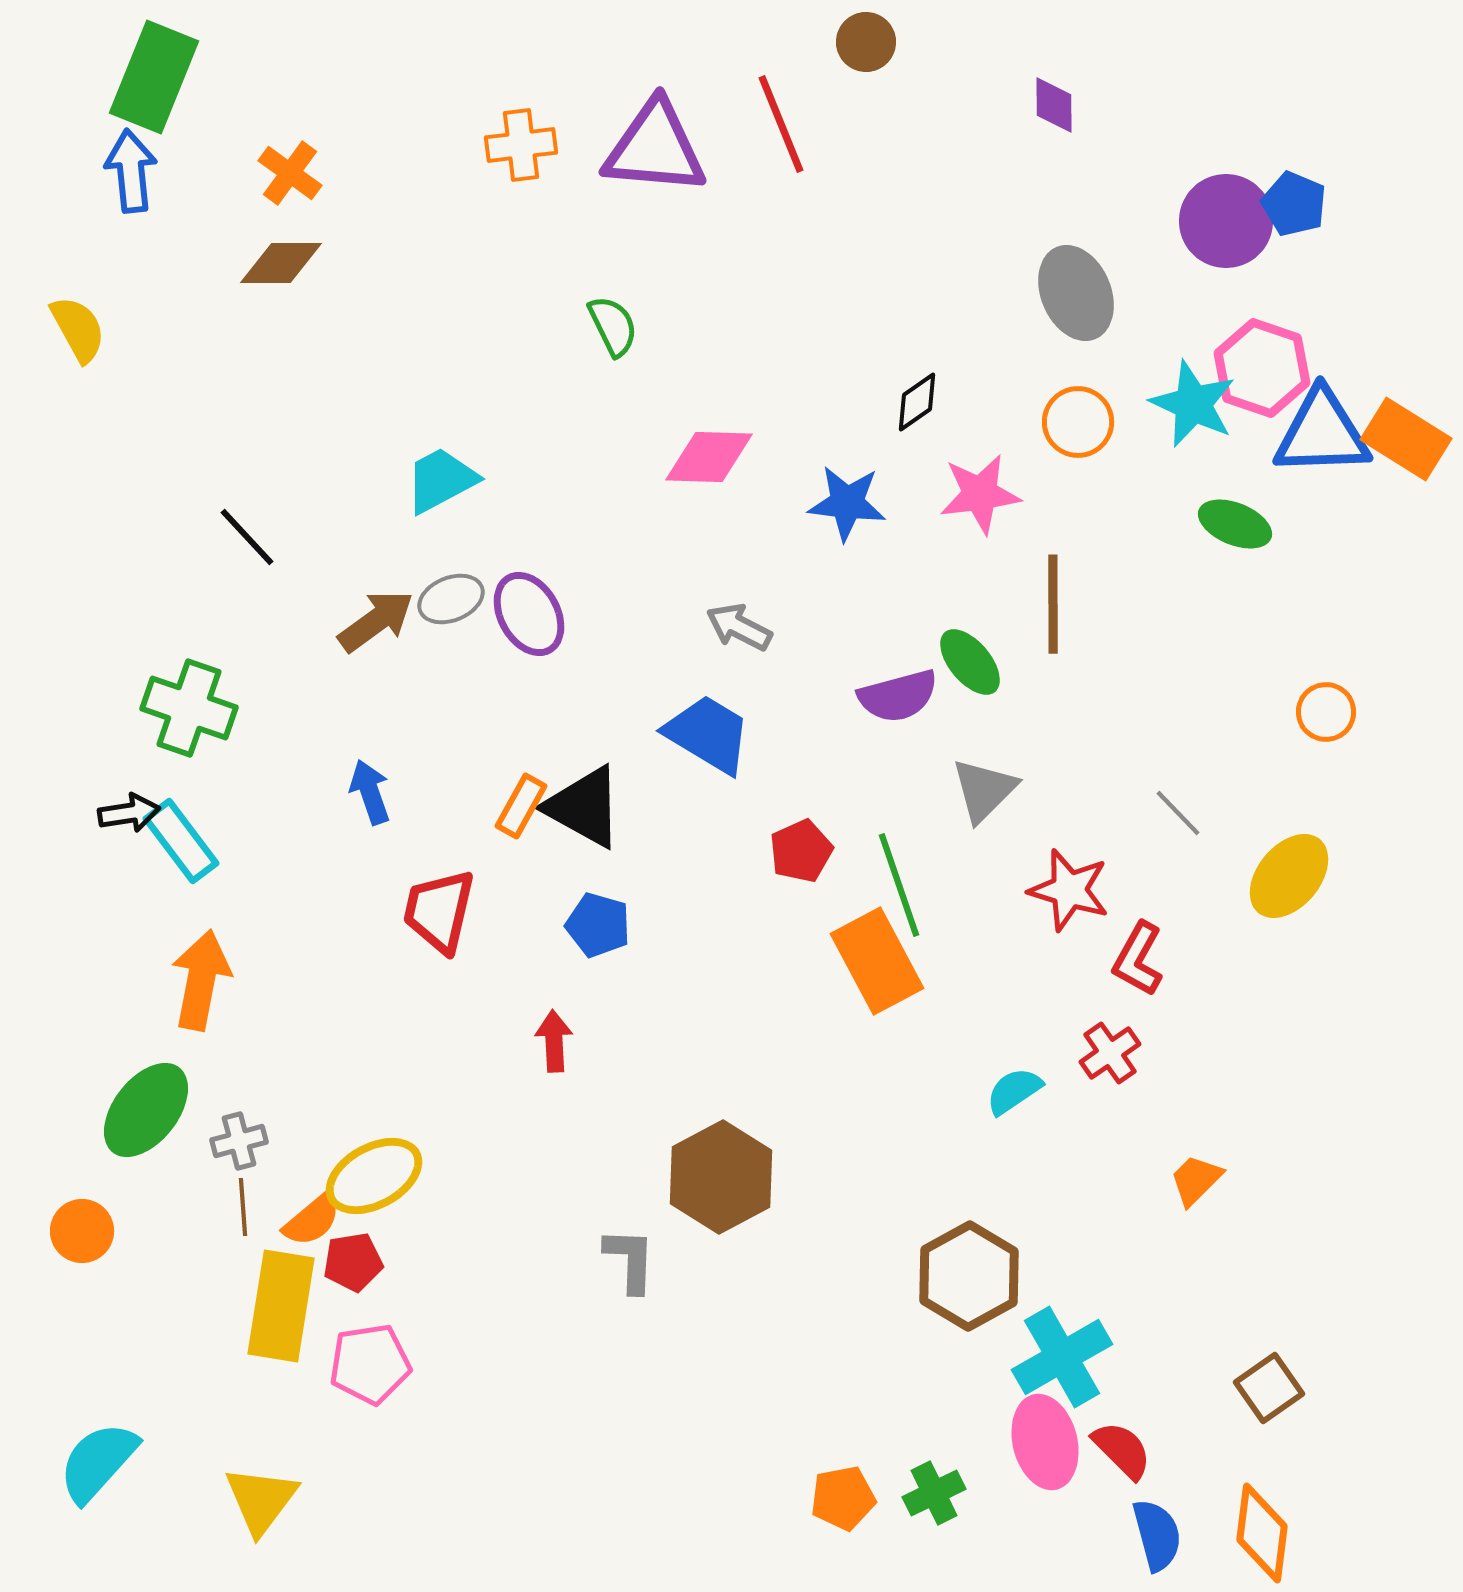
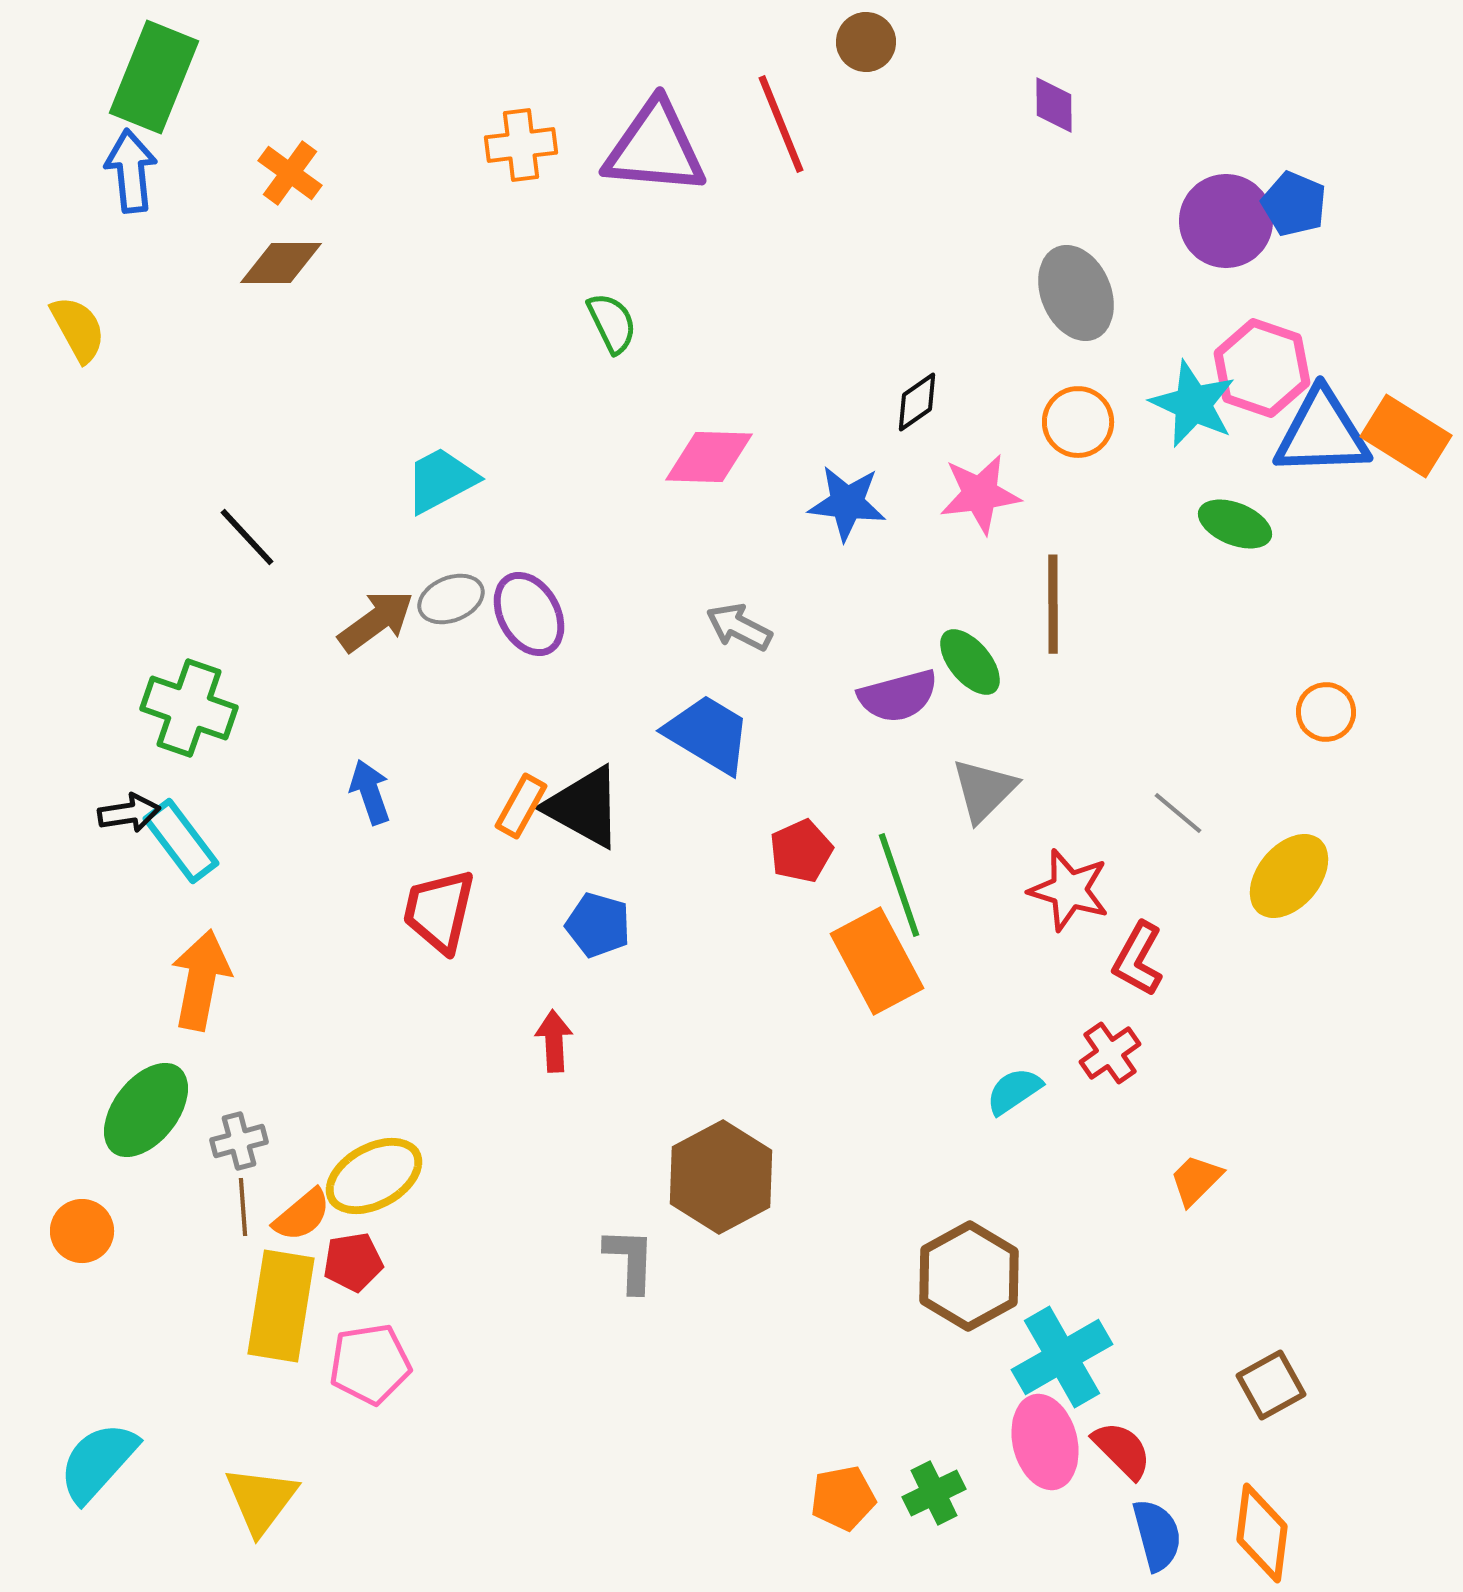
green semicircle at (613, 326): moved 1 px left, 3 px up
orange rectangle at (1406, 439): moved 3 px up
gray line at (1178, 813): rotated 6 degrees counterclockwise
orange semicircle at (312, 1220): moved 10 px left, 5 px up
brown square at (1269, 1388): moved 2 px right, 3 px up; rotated 6 degrees clockwise
